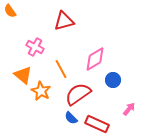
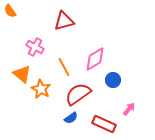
orange line: moved 3 px right, 2 px up
orange triangle: moved 1 px left, 1 px up
orange star: moved 2 px up
blue semicircle: rotated 80 degrees counterclockwise
red rectangle: moved 7 px right
